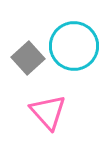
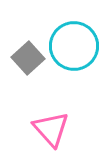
pink triangle: moved 3 px right, 17 px down
